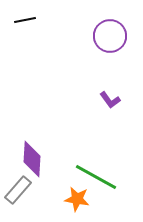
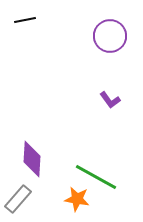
gray rectangle: moved 9 px down
